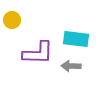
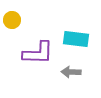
gray arrow: moved 6 px down
